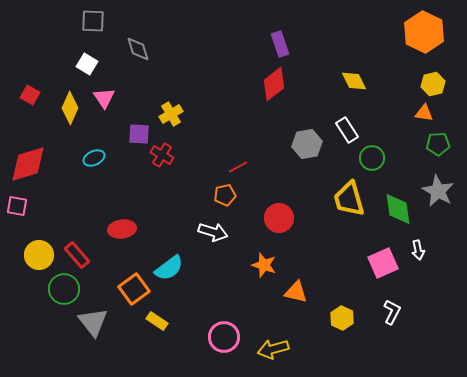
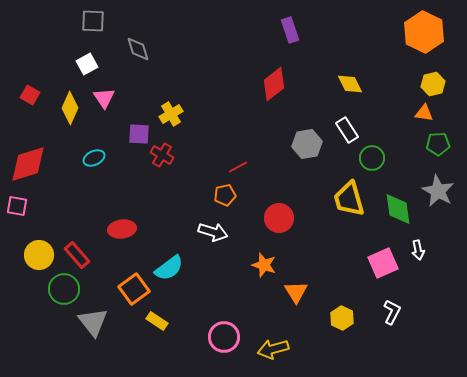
purple rectangle at (280, 44): moved 10 px right, 14 px up
white square at (87, 64): rotated 30 degrees clockwise
yellow diamond at (354, 81): moved 4 px left, 3 px down
orange triangle at (296, 292): rotated 45 degrees clockwise
